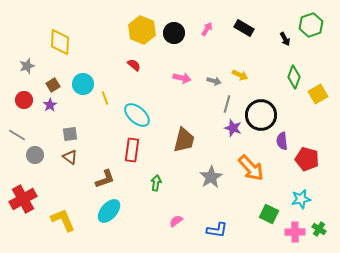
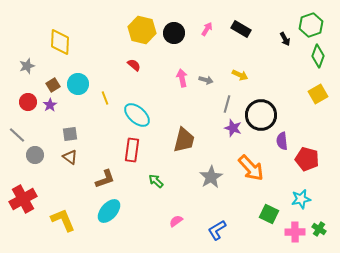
black rectangle at (244, 28): moved 3 px left, 1 px down
yellow hexagon at (142, 30): rotated 8 degrees counterclockwise
green diamond at (294, 77): moved 24 px right, 21 px up
pink arrow at (182, 78): rotated 114 degrees counterclockwise
gray arrow at (214, 81): moved 8 px left, 1 px up
cyan circle at (83, 84): moved 5 px left
red circle at (24, 100): moved 4 px right, 2 px down
gray line at (17, 135): rotated 12 degrees clockwise
green arrow at (156, 183): moved 2 px up; rotated 56 degrees counterclockwise
blue L-shape at (217, 230): rotated 140 degrees clockwise
